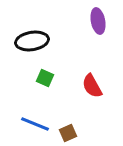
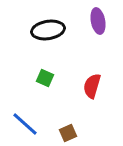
black ellipse: moved 16 px right, 11 px up
red semicircle: rotated 45 degrees clockwise
blue line: moved 10 px left; rotated 20 degrees clockwise
